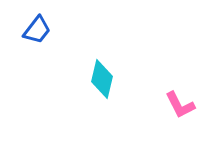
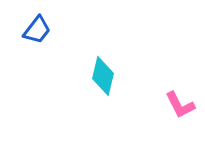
cyan diamond: moved 1 px right, 3 px up
